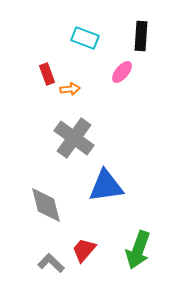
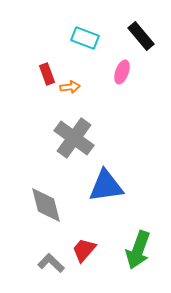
black rectangle: rotated 44 degrees counterclockwise
pink ellipse: rotated 20 degrees counterclockwise
orange arrow: moved 2 px up
